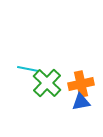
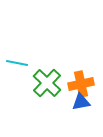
cyan line: moved 11 px left, 6 px up
